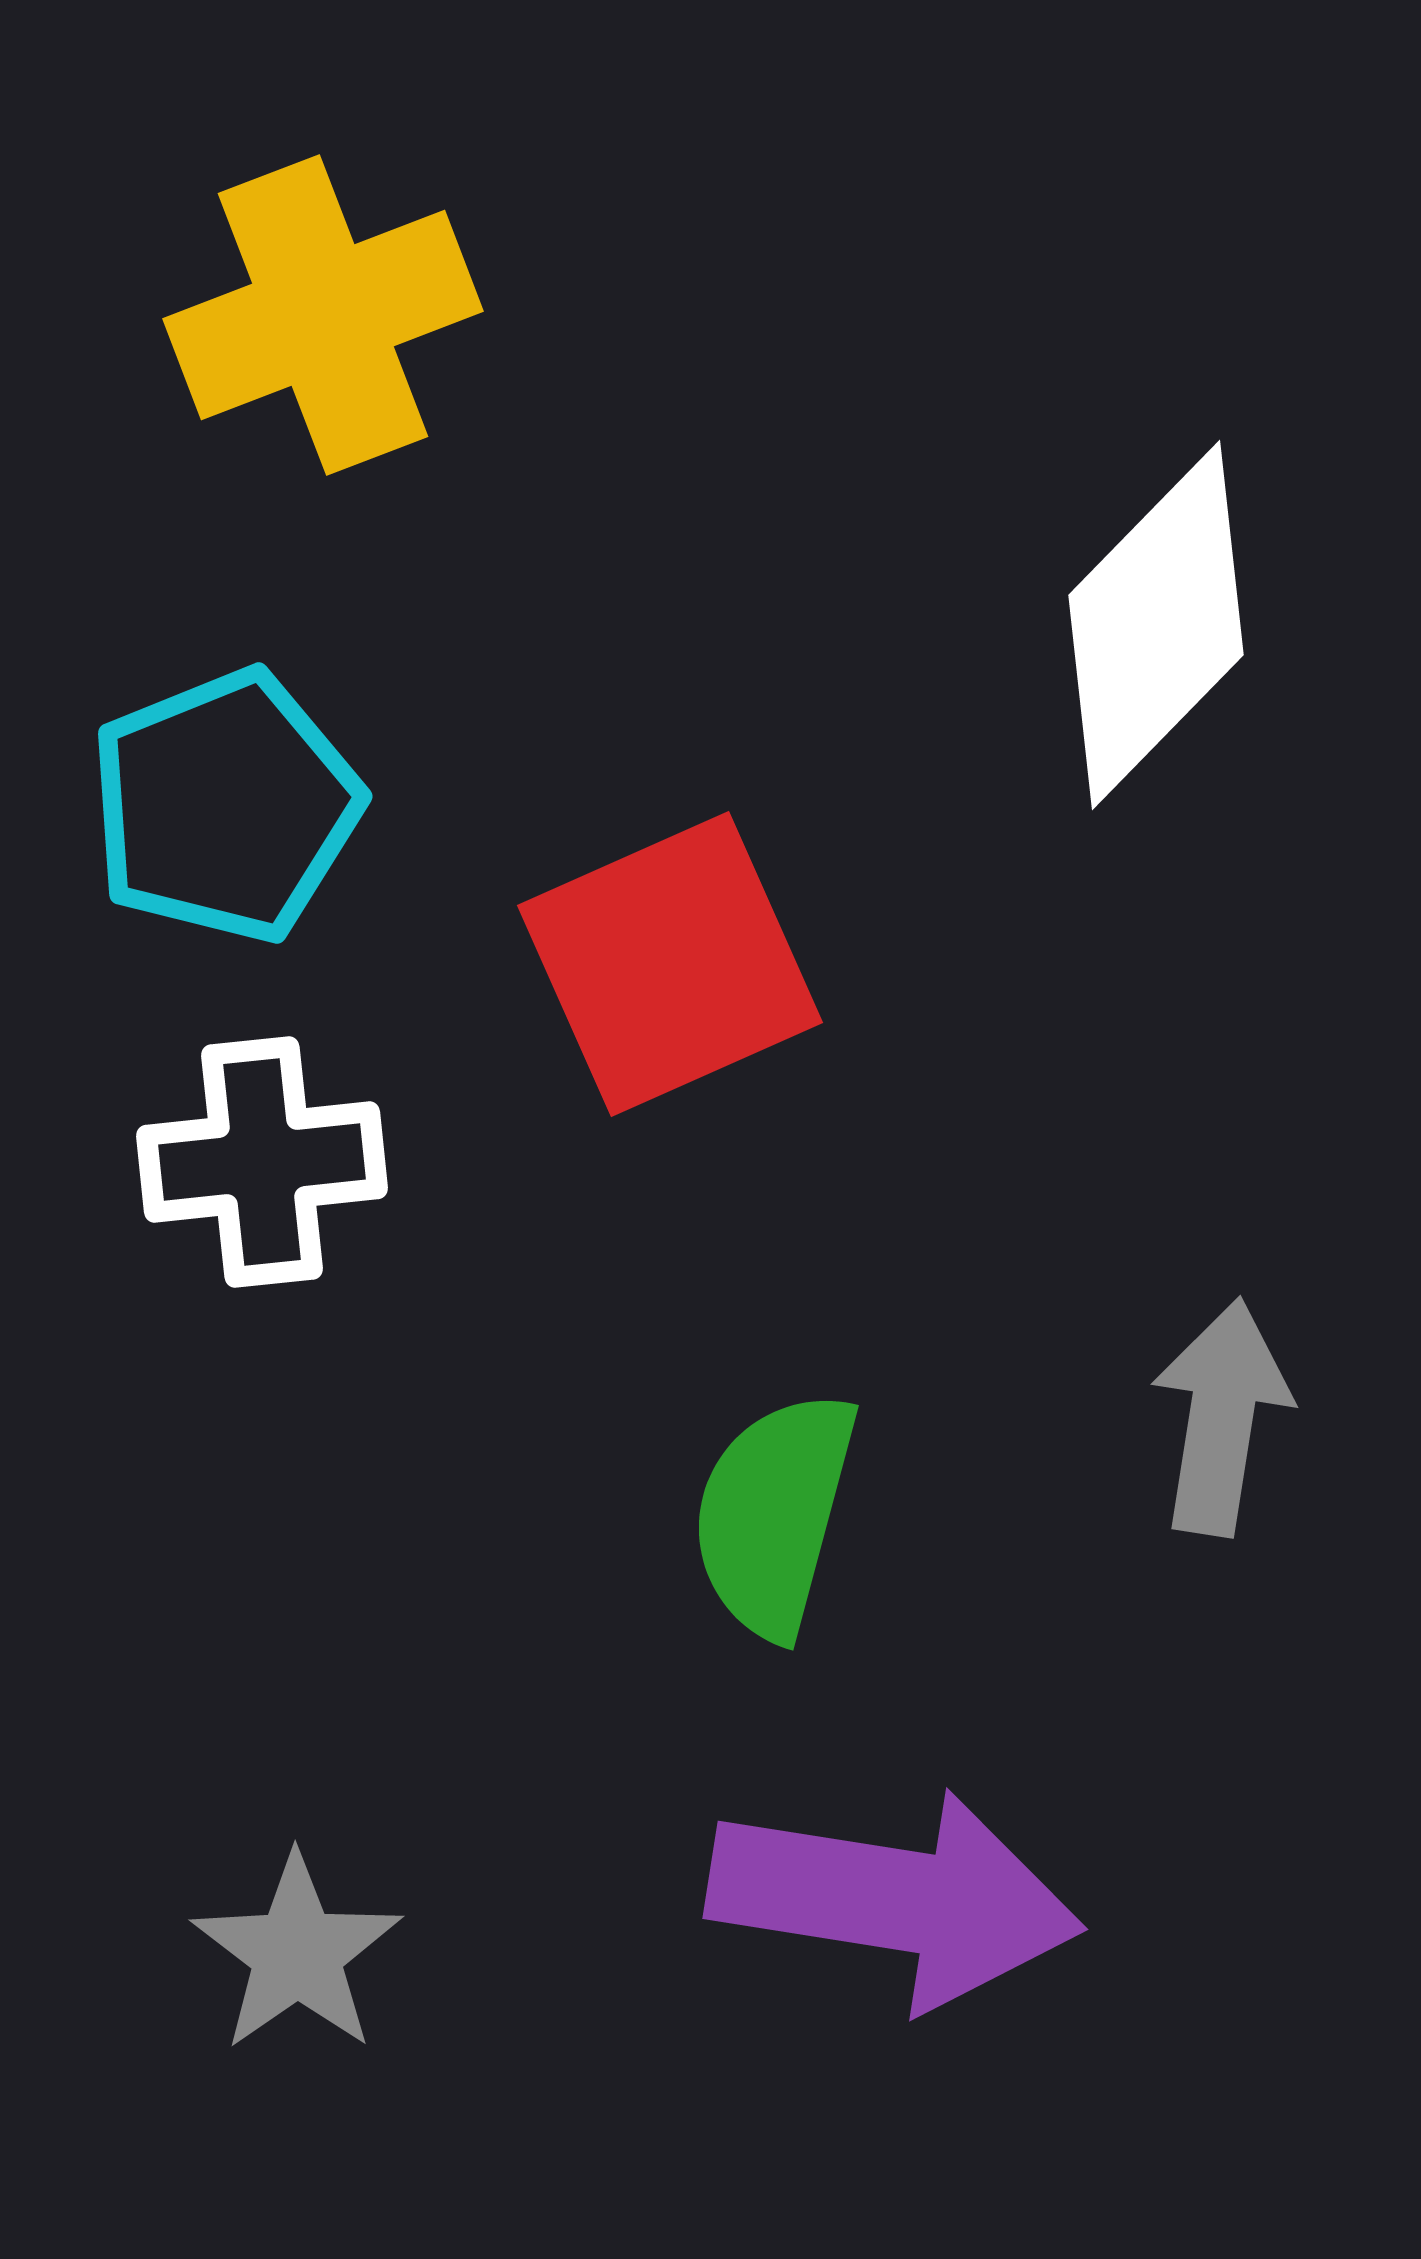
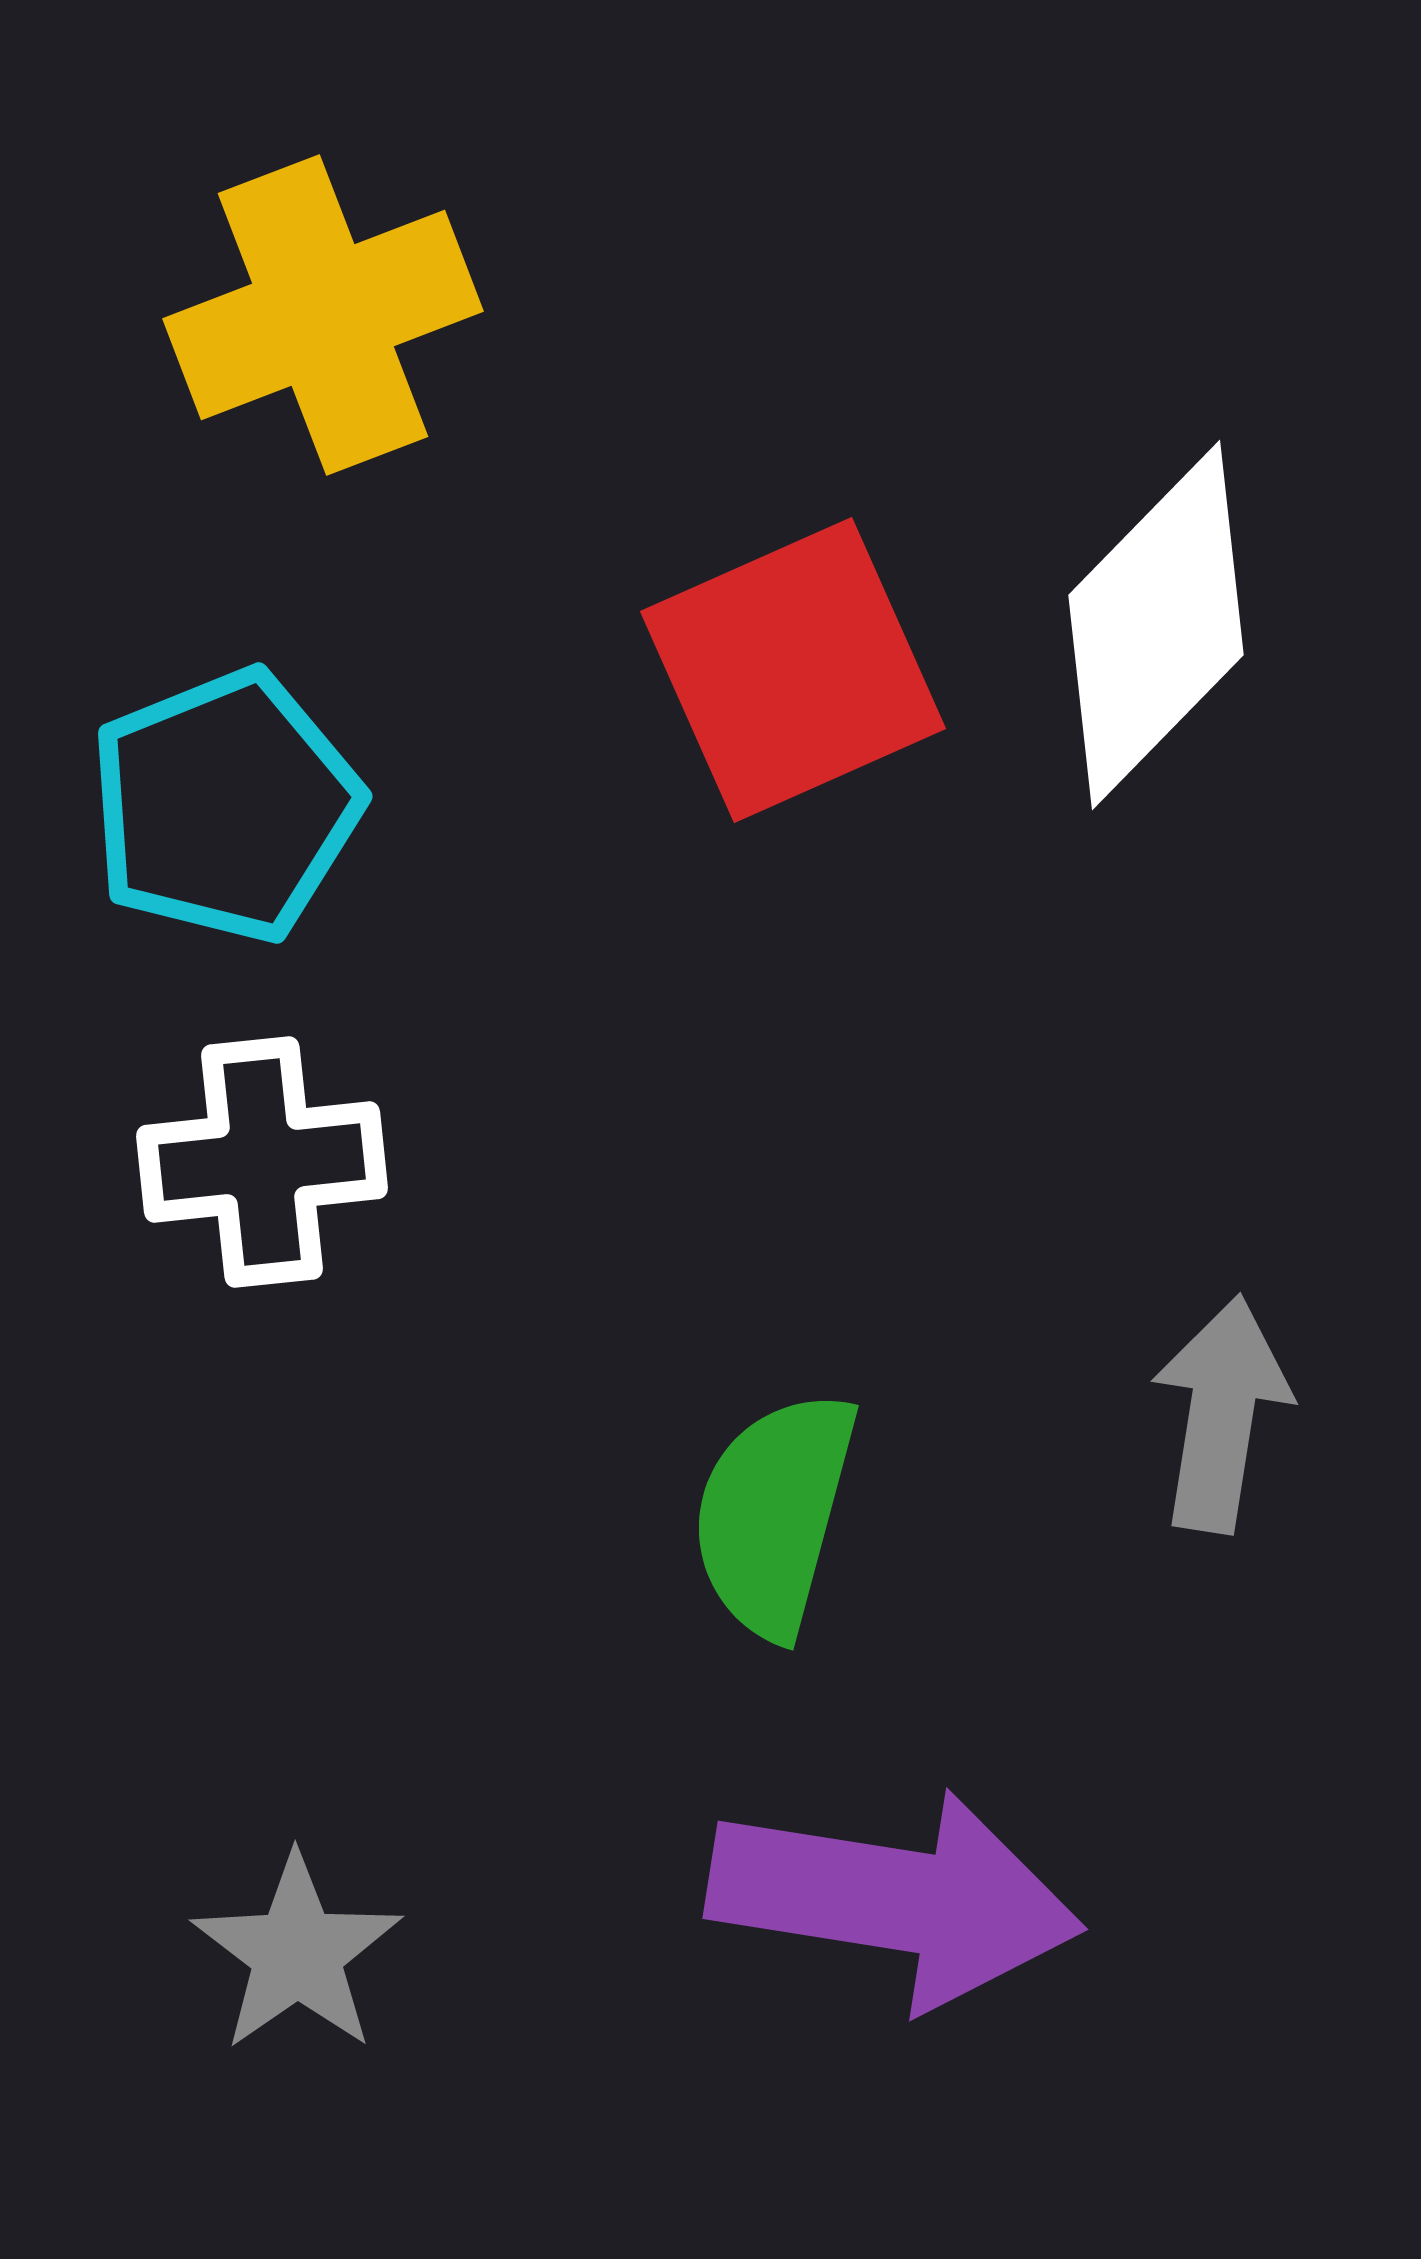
red square: moved 123 px right, 294 px up
gray arrow: moved 3 px up
